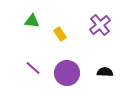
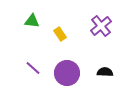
purple cross: moved 1 px right, 1 px down
